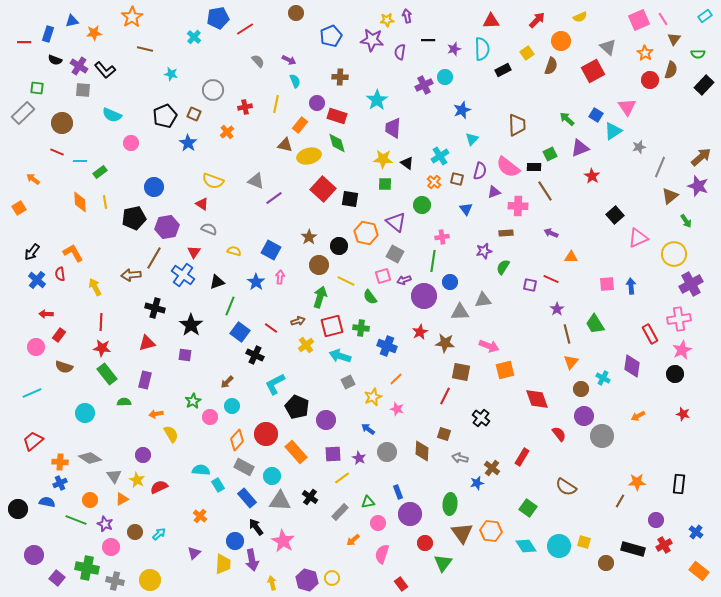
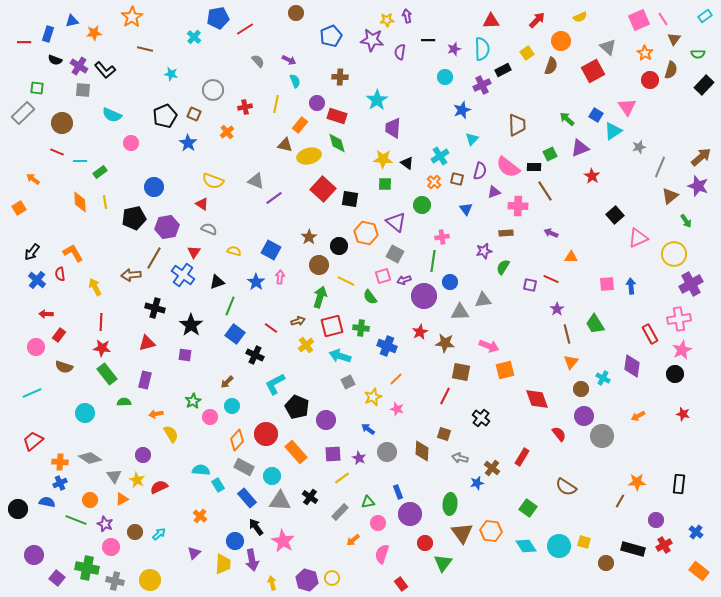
purple cross at (424, 85): moved 58 px right
blue square at (240, 332): moved 5 px left, 2 px down
